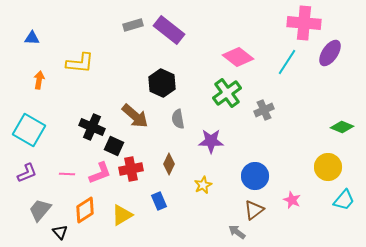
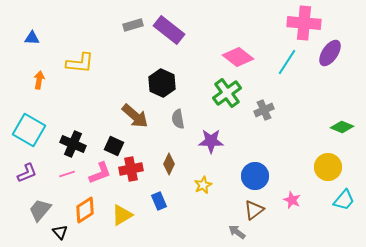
black cross: moved 19 px left, 17 px down
pink line: rotated 21 degrees counterclockwise
